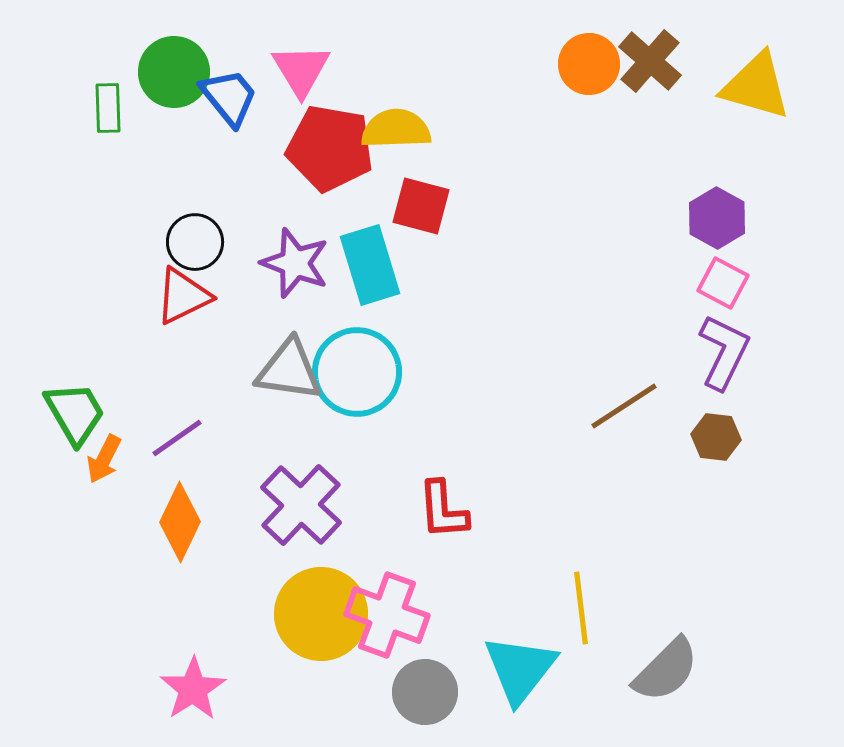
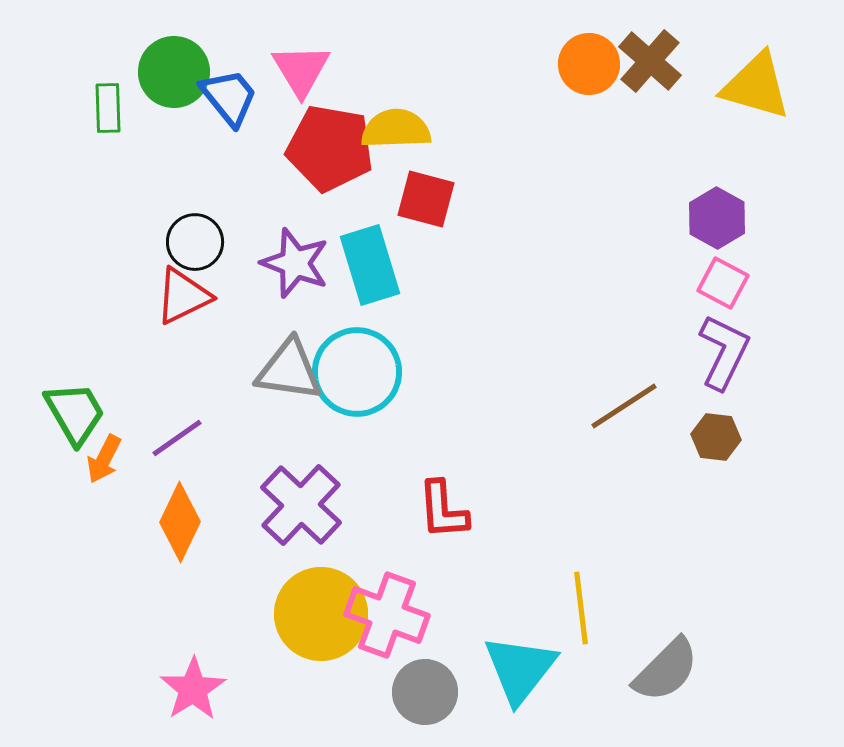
red square: moved 5 px right, 7 px up
